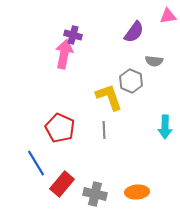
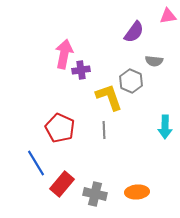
purple cross: moved 8 px right, 35 px down; rotated 24 degrees counterclockwise
